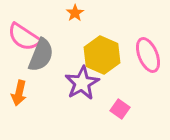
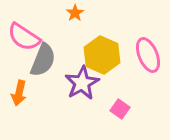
gray semicircle: moved 2 px right, 5 px down
